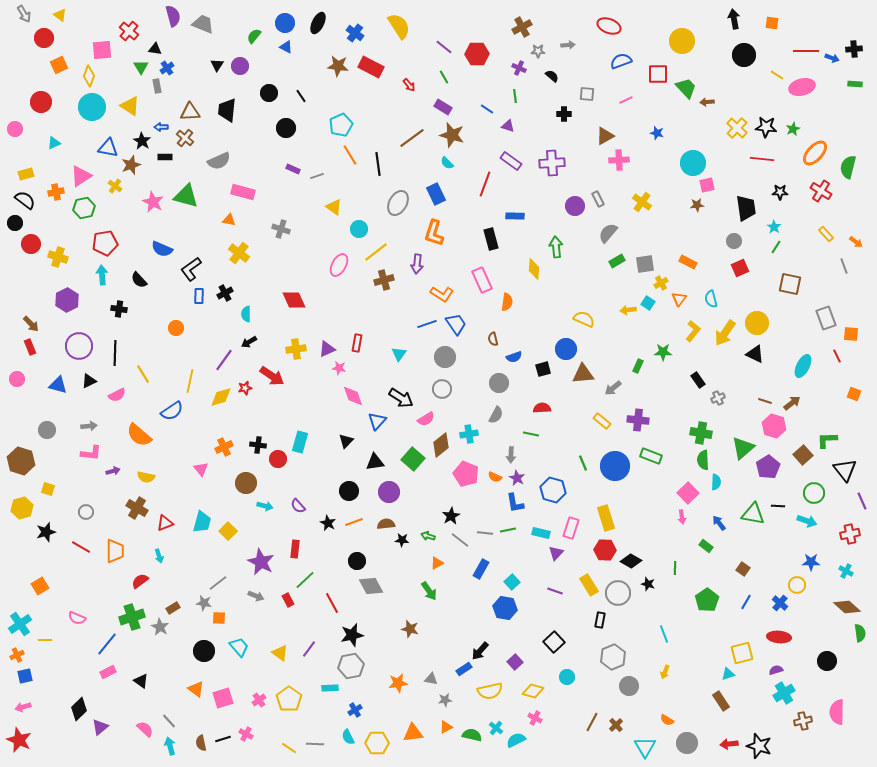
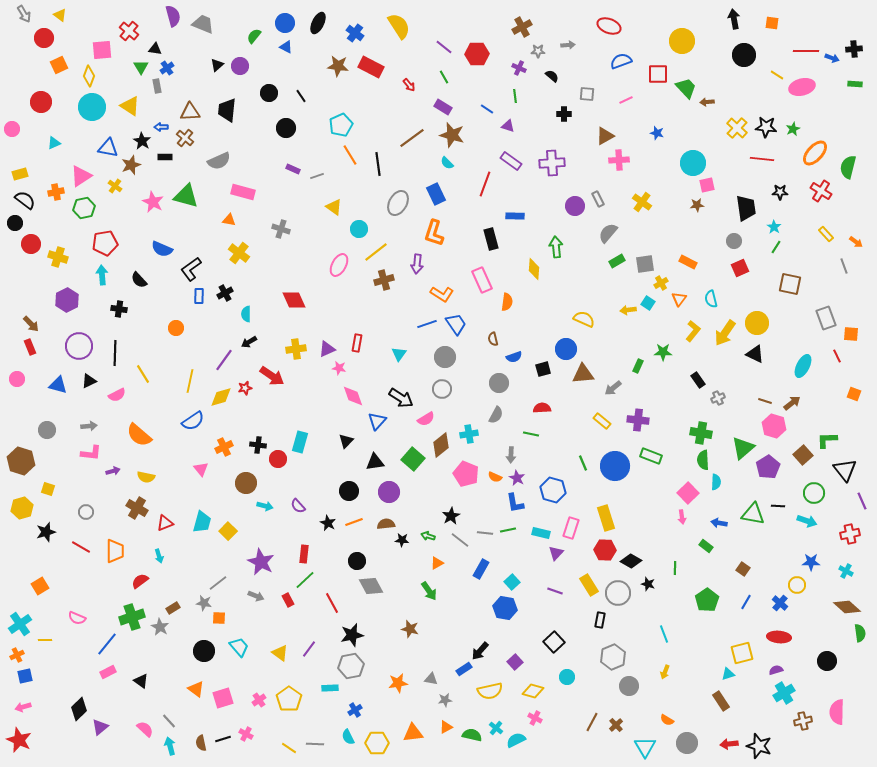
black triangle at (217, 65): rotated 16 degrees clockwise
pink circle at (15, 129): moved 3 px left
yellow rectangle at (26, 174): moved 6 px left
blue semicircle at (172, 411): moved 21 px right, 10 px down
blue arrow at (719, 523): rotated 42 degrees counterclockwise
red rectangle at (295, 549): moved 9 px right, 5 px down
